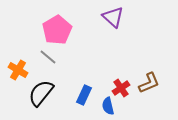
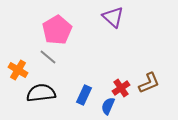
black semicircle: rotated 44 degrees clockwise
blue semicircle: rotated 36 degrees clockwise
